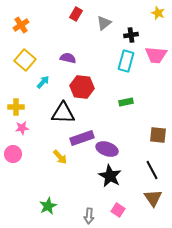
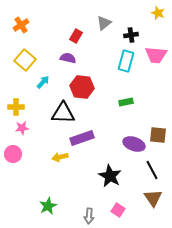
red rectangle: moved 22 px down
purple ellipse: moved 27 px right, 5 px up
yellow arrow: rotated 119 degrees clockwise
